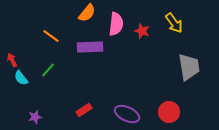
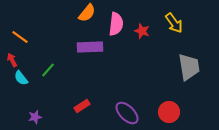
orange line: moved 31 px left, 1 px down
red rectangle: moved 2 px left, 4 px up
purple ellipse: moved 1 px up; rotated 20 degrees clockwise
